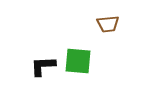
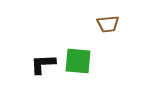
black L-shape: moved 2 px up
